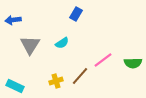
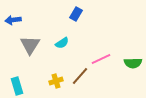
pink line: moved 2 px left, 1 px up; rotated 12 degrees clockwise
cyan rectangle: moved 2 px right; rotated 48 degrees clockwise
